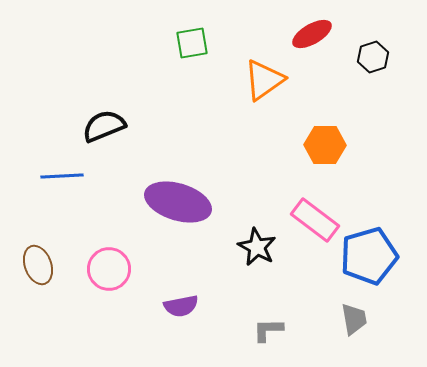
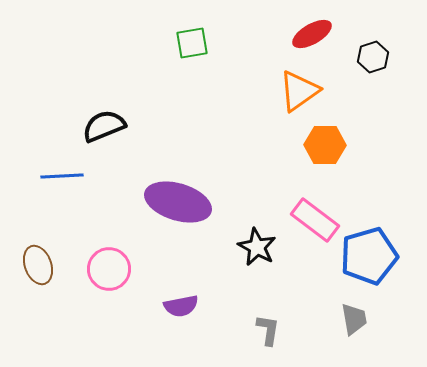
orange triangle: moved 35 px right, 11 px down
gray L-shape: rotated 100 degrees clockwise
